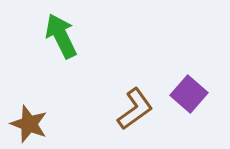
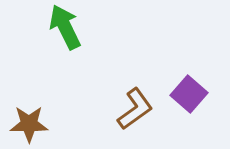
green arrow: moved 4 px right, 9 px up
brown star: rotated 21 degrees counterclockwise
